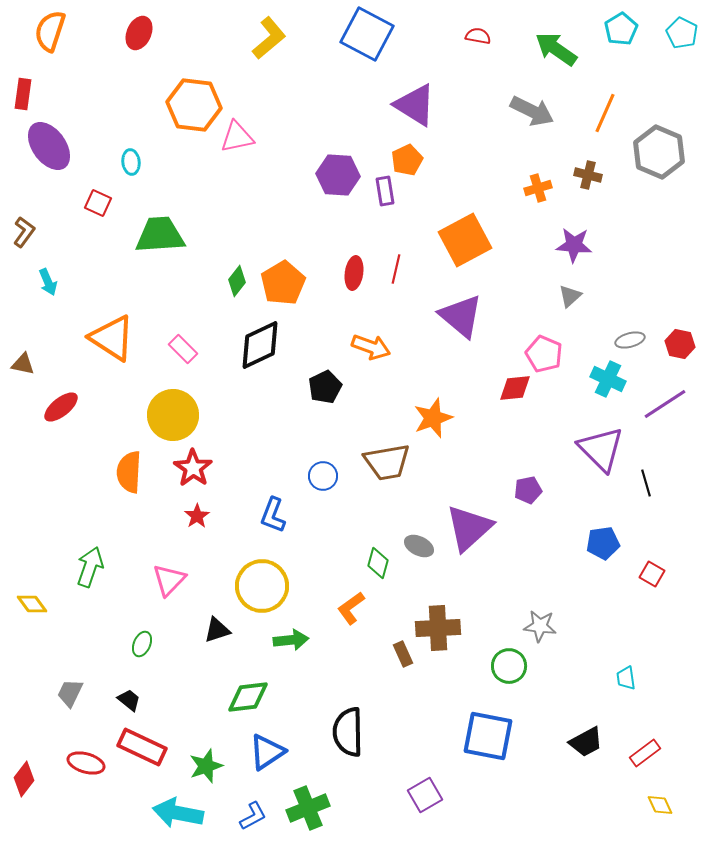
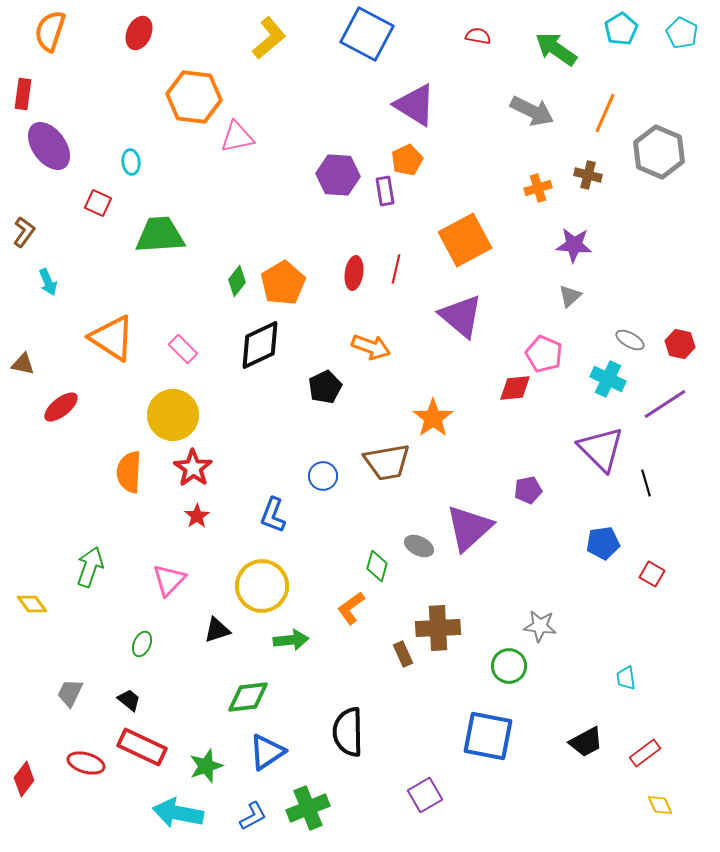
orange hexagon at (194, 105): moved 8 px up
gray ellipse at (630, 340): rotated 44 degrees clockwise
orange star at (433, 418): rotated 15 degrees counterclockwise
green diamond at (378, 563): moved 1 px left, 3 px down
